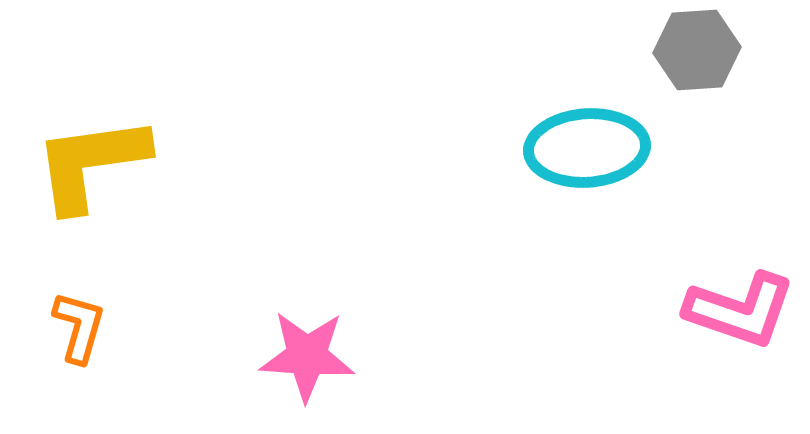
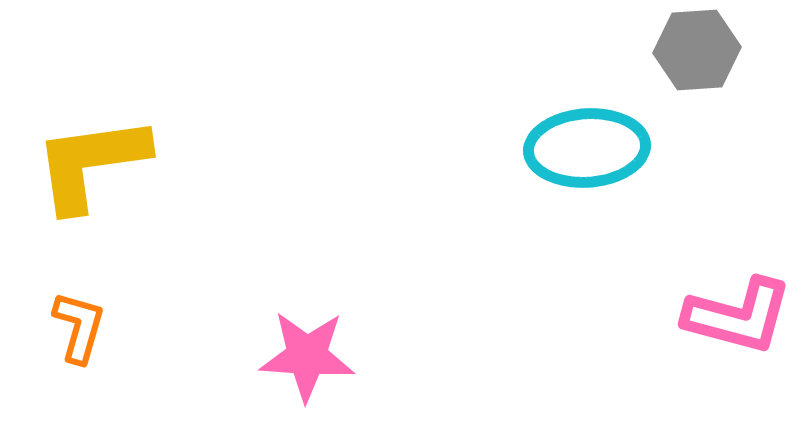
pink L-shape: moved 2 px left, 6 px down; rotated 4 degrees counterclockwise
